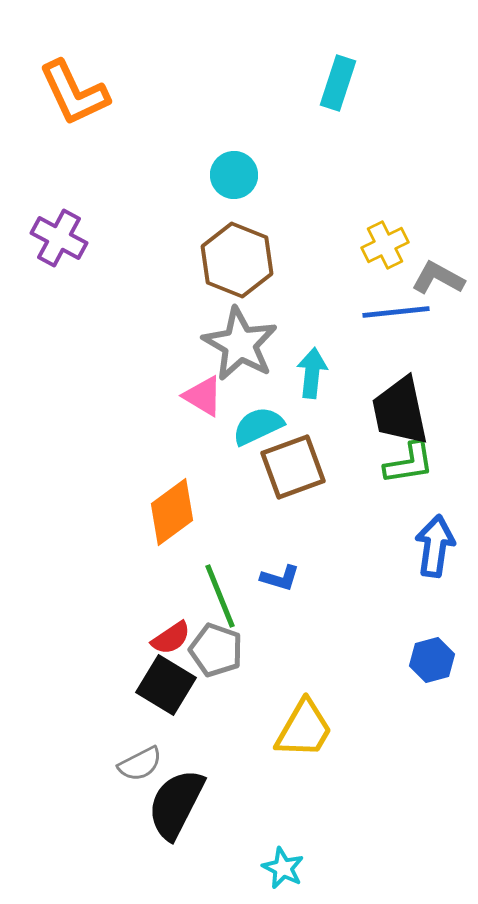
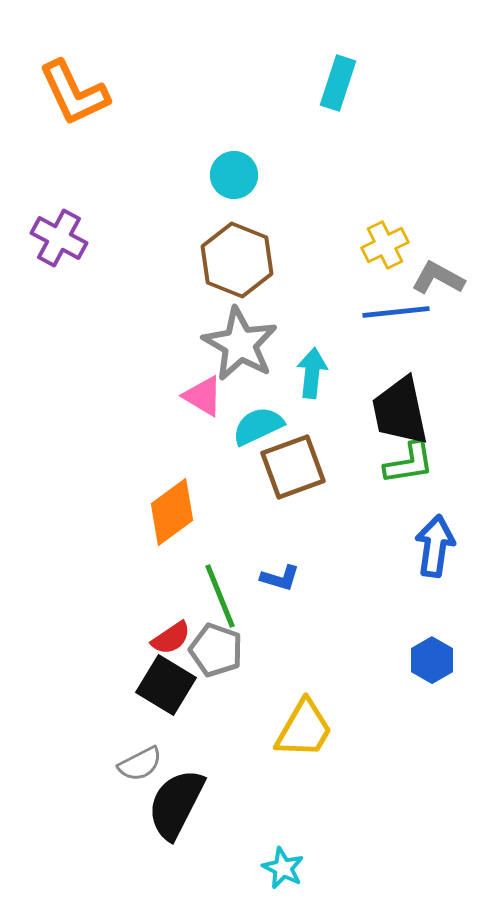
blue hexagon: rotated 15 degrees counterclockwise
